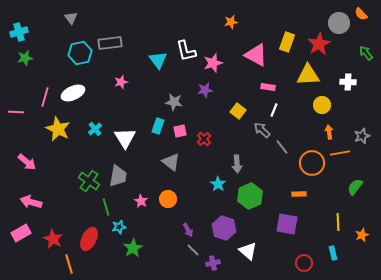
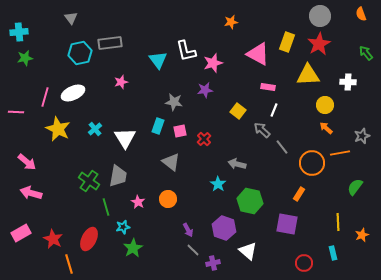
orange semicircle at (361, 14): rotated 24 degrees clockwise
gray circle at (339, 23): moved 19 px left, 7 px up
cyan cross at (19, 32): rotated 12 degrees clockwise
pink triangle at (256, 55): moved 2 px right, 1 px up
yellow circle at (322, 105): moved 3 px right
orange arrow at (329, 132): moved 3 px left, 4 px up; rotated 40 degrees counterclockwise
gray arrow at (237, 164): rotated 108 degrees clockwise
orange rectangle at (299, 194): rotated 56 degrees counterclockwise
green hexagon at (250, 196): moved 5 px down; rotated 25 degrees counterclockwise
pink star at (141, 201): moved 3 px left, 1 px down
pink arrow at (31, 202): moved 9 px up
cyan star at (119, 227): moved 4 px right
